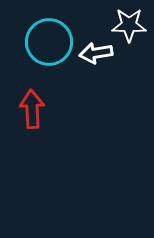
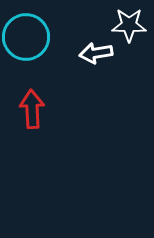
cyan circle: moved 23 px left, 5 px up
